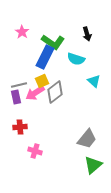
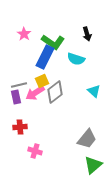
pink star: moved 2 px right, 2 px down
cyan triangle: moved 10 px down
